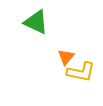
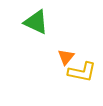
yellow L-shape: moved 1 px right
